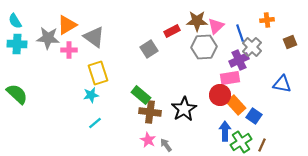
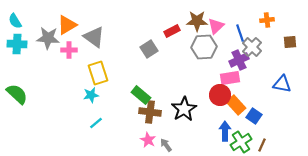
brown square: rotated 16 degrees clockwise
cyan line: moved 1 px right
